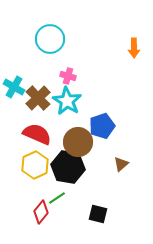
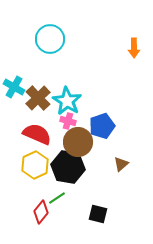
pink cross: moved 45 px down
